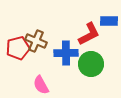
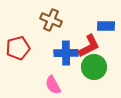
blue rectangle: moved 3 px left, 5 px down
red L-shape: moved 12 px down
brown cross: moved 15 px right, 21 px up
green circle: moved 3 px right, 3 px down
pink semicircle: moved 12 px right
